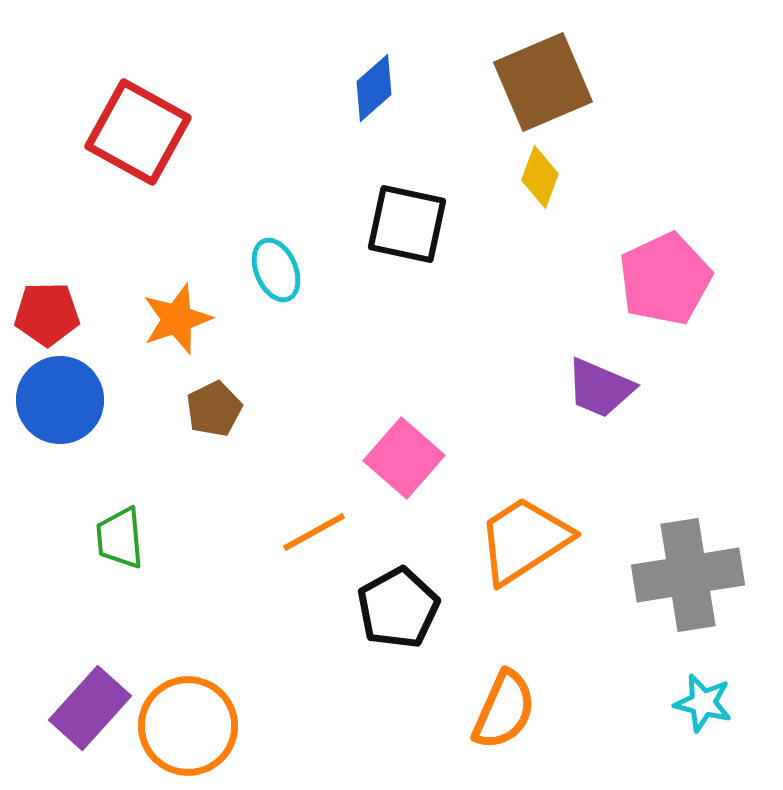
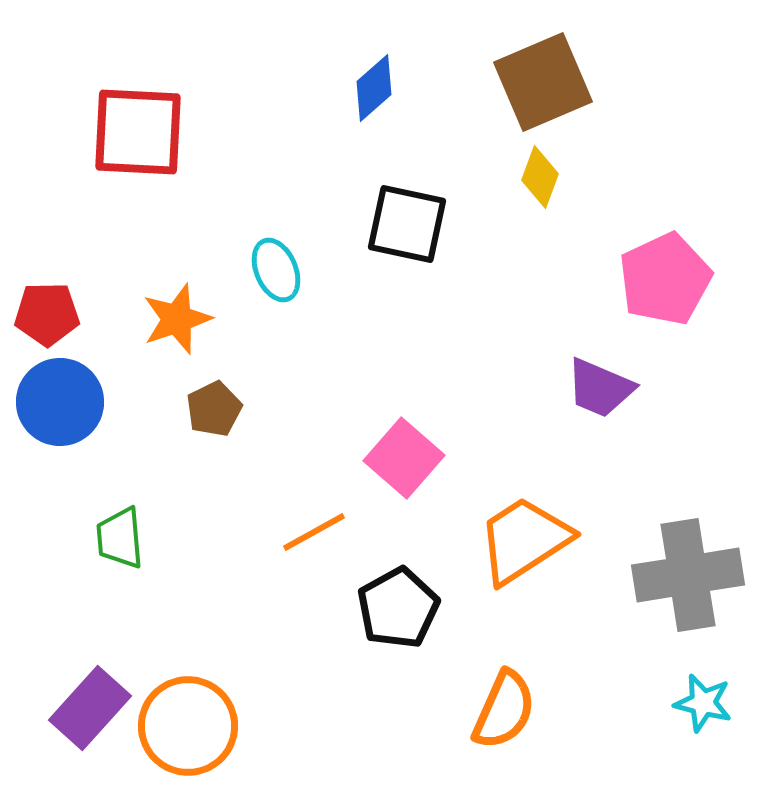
red square: rotated 26 degrees counterclockwise
blue circle: moved 2 px down
